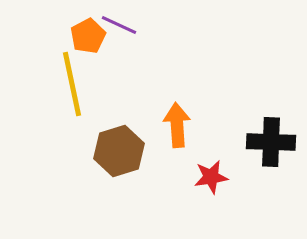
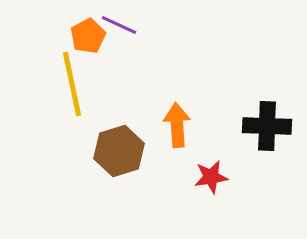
black cross: moved 4 px left, 16 px up
